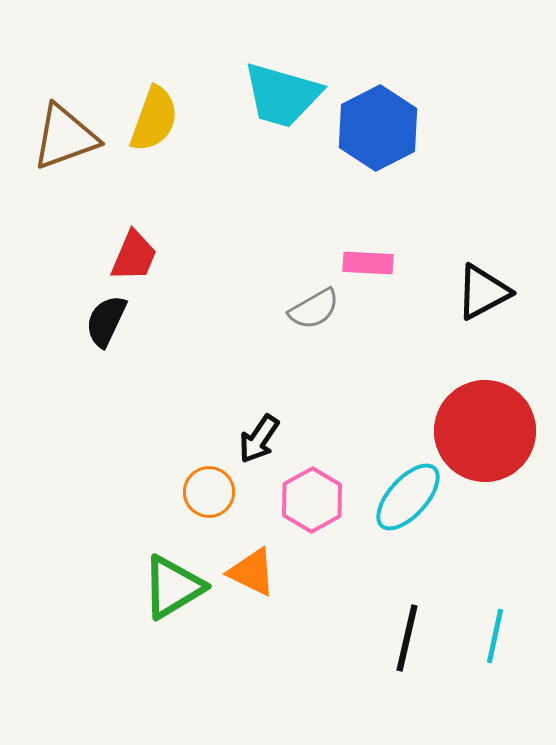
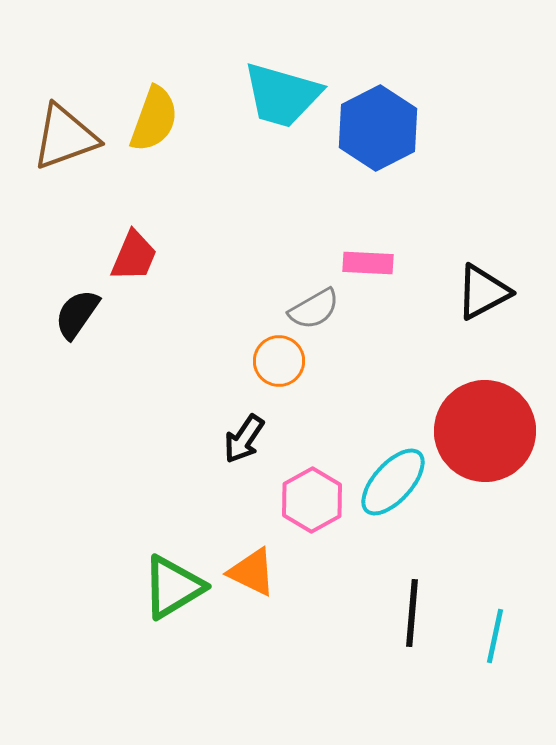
black semicircle: moved 29 px left, 7 px up; rotated 10 degrees clockwise
black arrow: moved 15 px left
orange circle: moved 70 px right, 131 px up
cyan ellipse: moved 15 px left, 15 px up
black line: moved 5 px right, 25 px up; rotated 8 degrees counterclockwise
